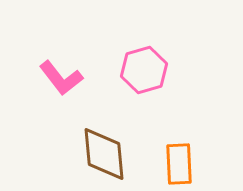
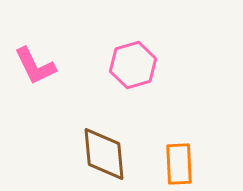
pink hexagon: moved 11 px left, 5 px up
pink L-shape: moved 26 px left, 12 px up; rotated 12 degrees clockwise
